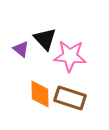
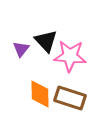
black triangle: moved 1 px right, 2 px down
purple triangle: rotated 30 degrees clockwise
